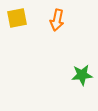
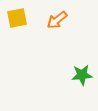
orange arrow: rotated 40 degrees clockwise
